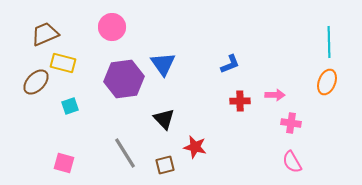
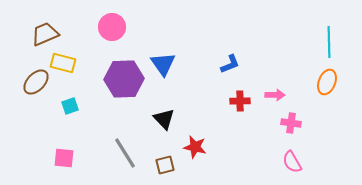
purple hexagon: rotated 6 degrees clockwise
pink square: moved 5 px up; rotated 10 degrees counterclockwise
